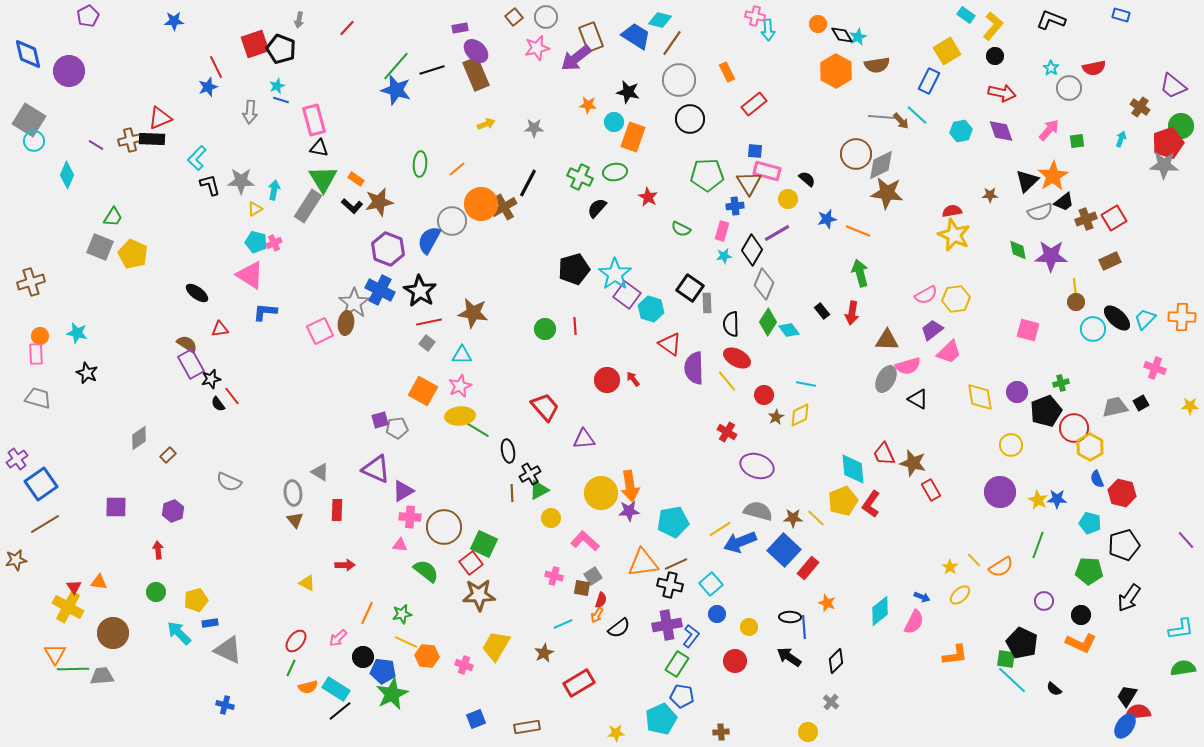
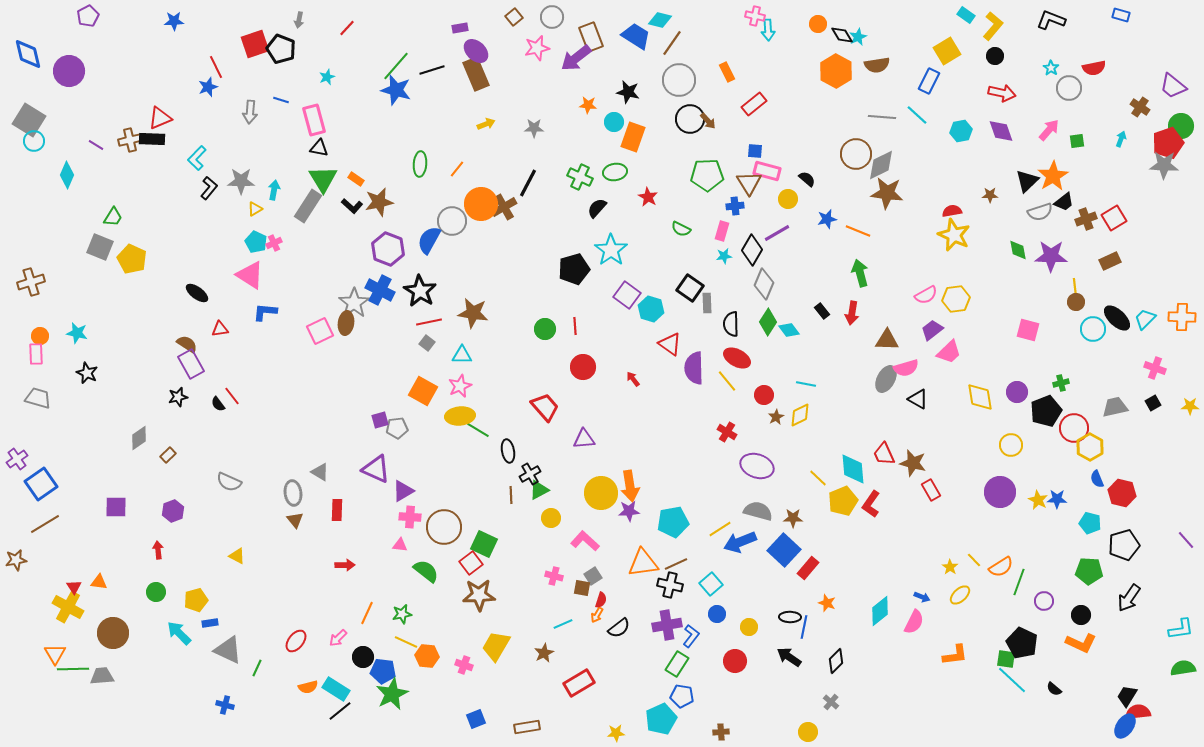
gray circle at (546, 17): moved 6 px right
cyan star at (277, 86): moved 50 px right, 9 px up
brown arrow at (901, 121): moved 193 px left
orange line at (457, 169): rotated 12 degrees counterclockwise
black L-shape at (210, 185): moved 1 px left, 3 px down; rotated 55 degrees clockwise
cyan pentagon at (256, 242): rotated 10 degrees clockwise
yellow pentagon at (133, 254): moved 1 px left, 5 px down
cyan star at (615, 274): moved 4 px left, 24 px up
pink semicircle at (908, 366): moved 2 px left, 2 px down
black star at (211, 379): moved 33 px left, 18 px down
red circle at (607, 380): moved 24 px left, 13 px up
black square at (1141, 403): moved 12 px right
brown line at (512, 493): moved 1 px left, 2 px down
yellow line at (816, 518): moved 2 px right, 40 px up
green line at (1038, 545): moved 19 px left, 37 px down
yellow triangle at (307, 583): moved 70 px left, 27 px up
blue line at (804, 627): rotated 15 degrees clockwise
green line at (291, 668): moved 34 px left
